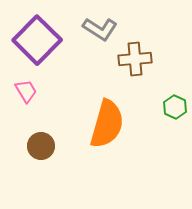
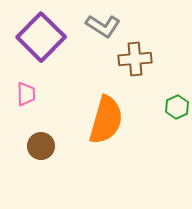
gray L-shape: moved 3 px right, 3 px up
purple square: moved 4 px right, 3 px up
pink trapezoid: moved 3 px down; rotated 30 degrees clockwise
green hexagon: moved 2 px right; rotated 10 degrees clockwise
orange semicircle: moved 1 px left, 4 px up
